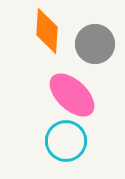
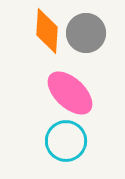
gray circle: moved 9 px left, 11 px up
pink ellipse: moved 2 px left, 2 px up
